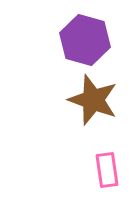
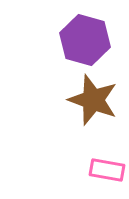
pink rectangle: rotated 72 degrees counterclockwise
